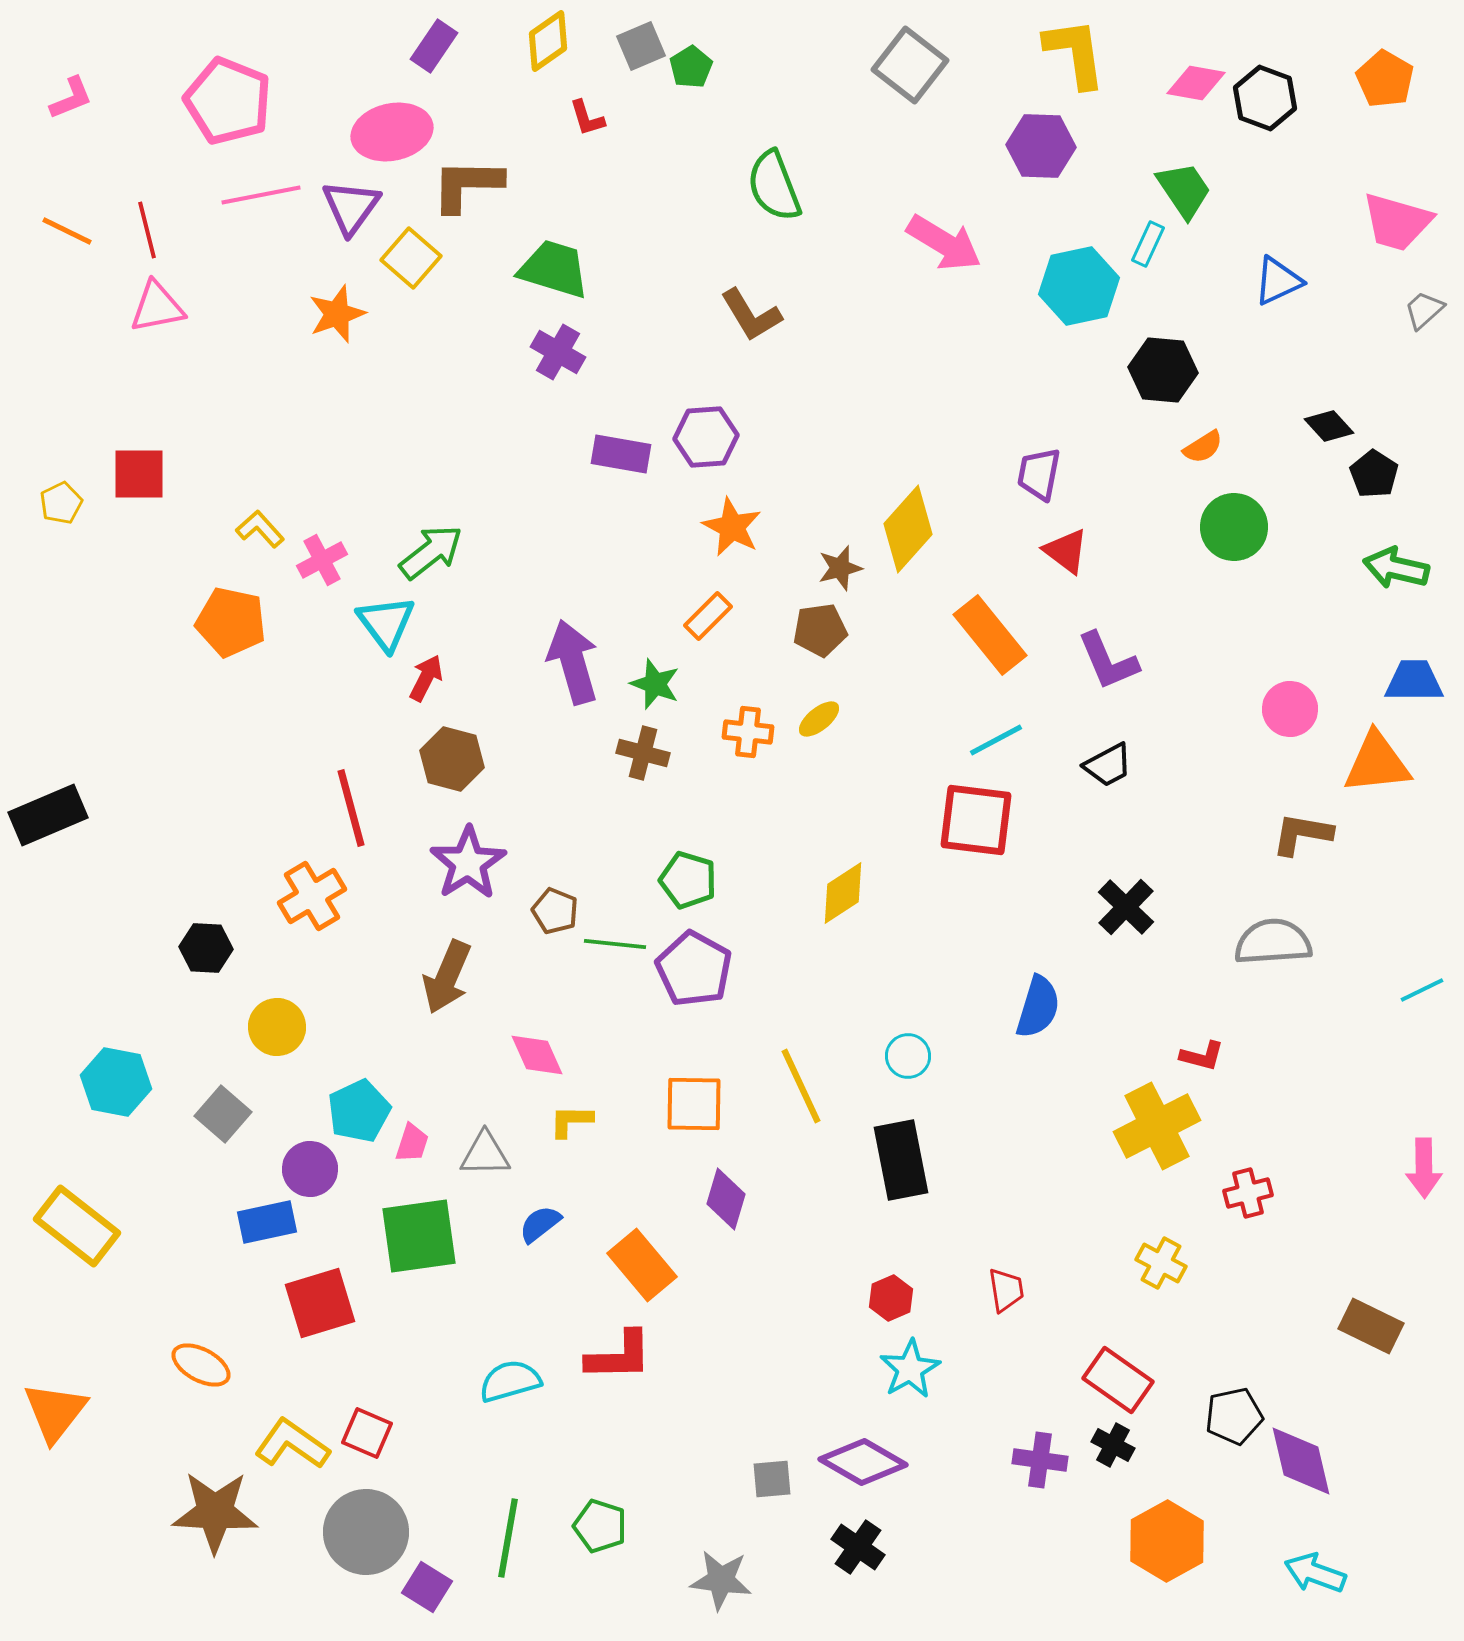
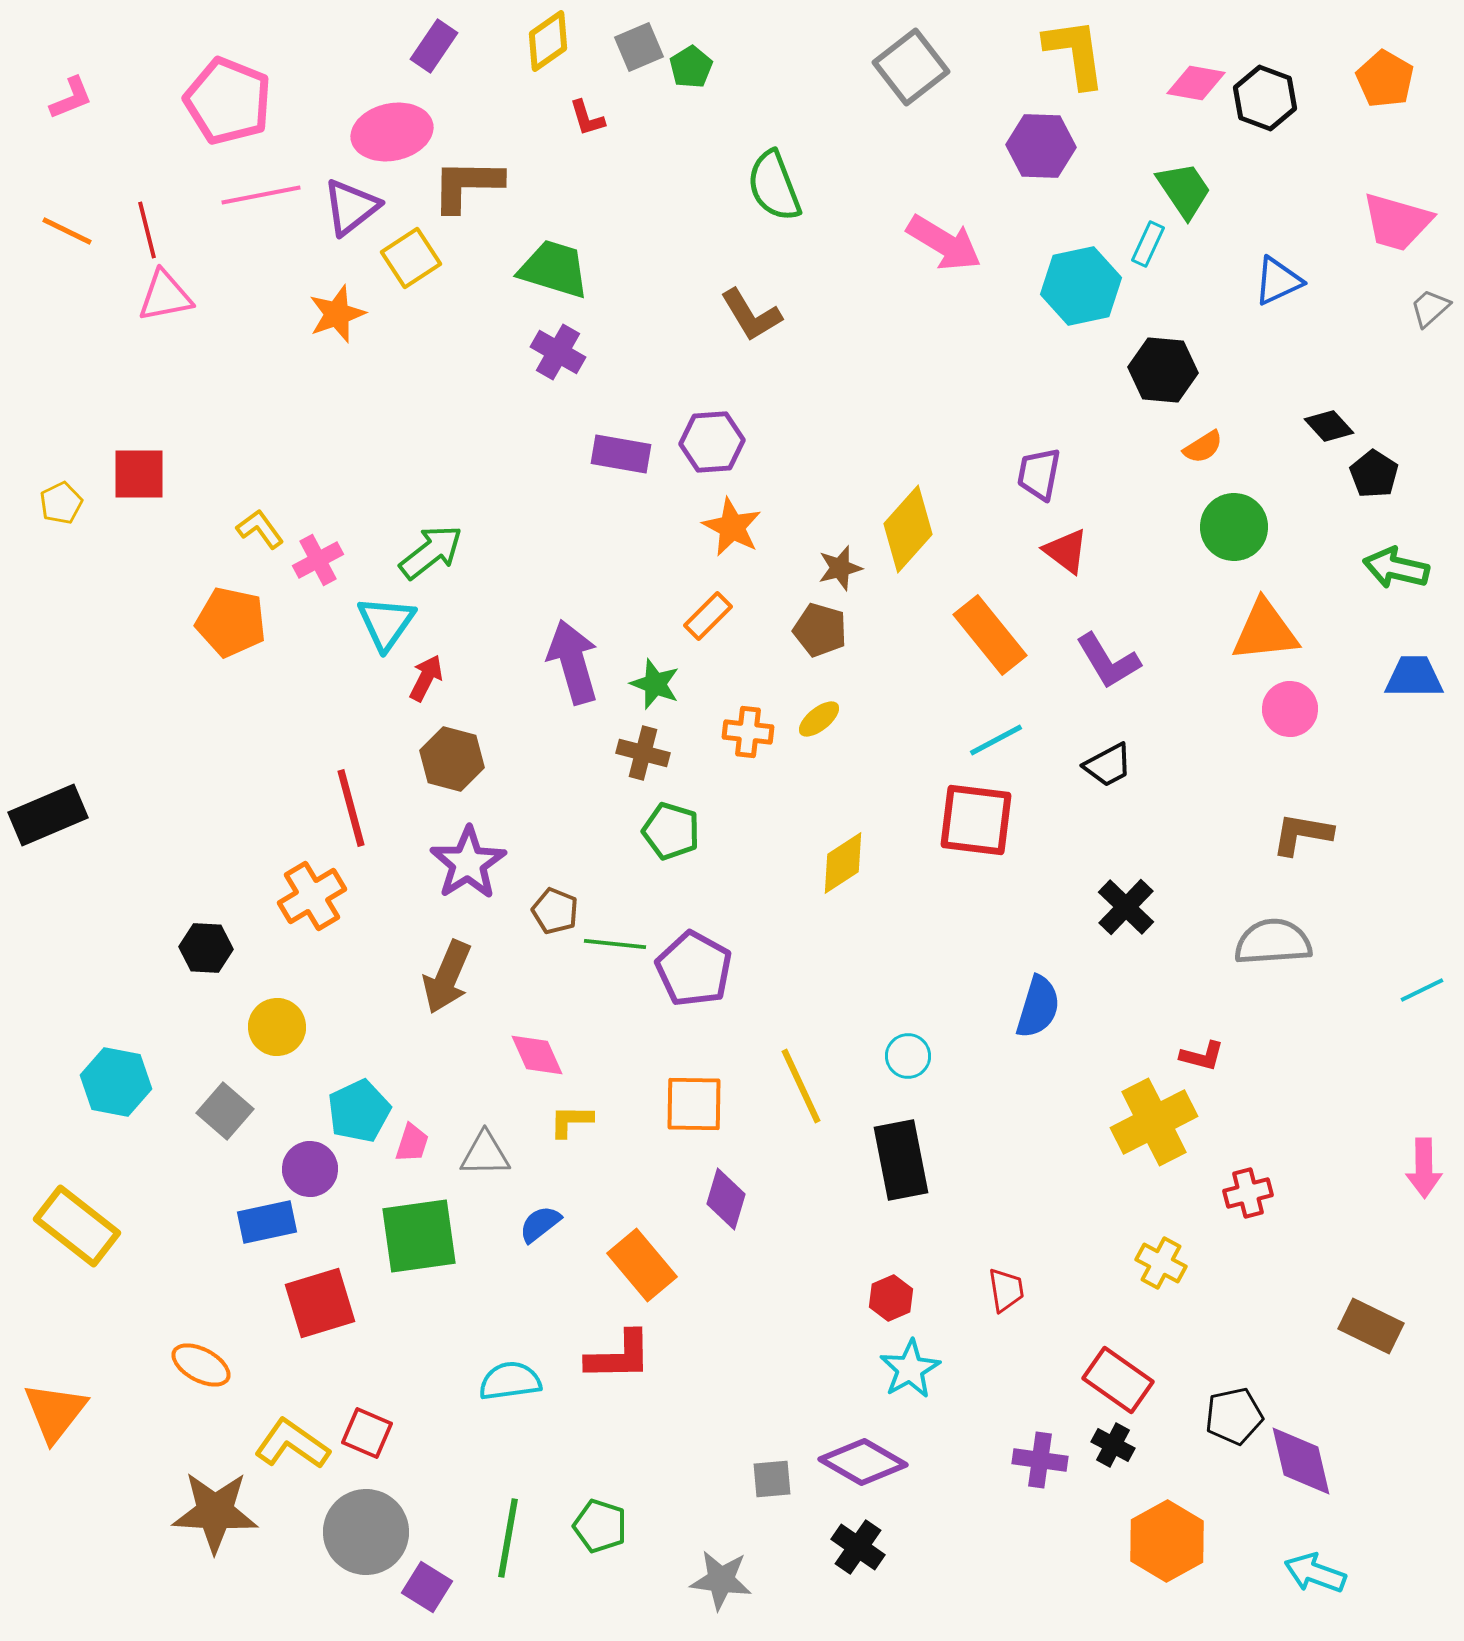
gray square at (641, 46): moved 2 px left, 1 px down
gray square at (910, 65): moved 1 px right, 2 px down; rotated 14 degrees clockwise
purple triangle at (351, 207): rotated 16 degrees clockwise
yellow square at (411, 258): rotated 16 degrees clockwise
cyan hexagon at (1079, 286): moved 2 px right
pink triangle at (157, 307): moved 8 px right, 11 px up
gray trapezoid at (1424, 310): moved 6 px right, 2 px up
purple hexagon at (706, 437): moved 6 px right, 5 px down
yellow L-shape at (260, 529): rotated 6 degrees clockwise
pink cross at (322, 560): moved 4 px left
cyan triangle at (386, 623): rotated 12 degrees clockwise
brown pentagon at (820, 630): rotated 24 degrees clockwise
purple L-shape at (1108, 661): rotated 8 degrees counterclockwise
blue trapezoid at (1414, 681): moved 4 px up
orange triangle at (1377, 763): moved 112 px left, 132 px up
green pentagon at (688, 880): moved 17 px left, 49 px up
yellow diamond at (843, 893): moved 30 px up
gray square at (223, 1114): moved 2 px right, 3 px up
yellow cross at (1157, 1126): moved 3 px left, 4 px up
cyan semicircle at (510, 1381): rotated 8 degrees clockwise
